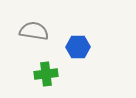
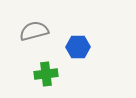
gray semicircle: rotated 24 degrees counterclockwise
